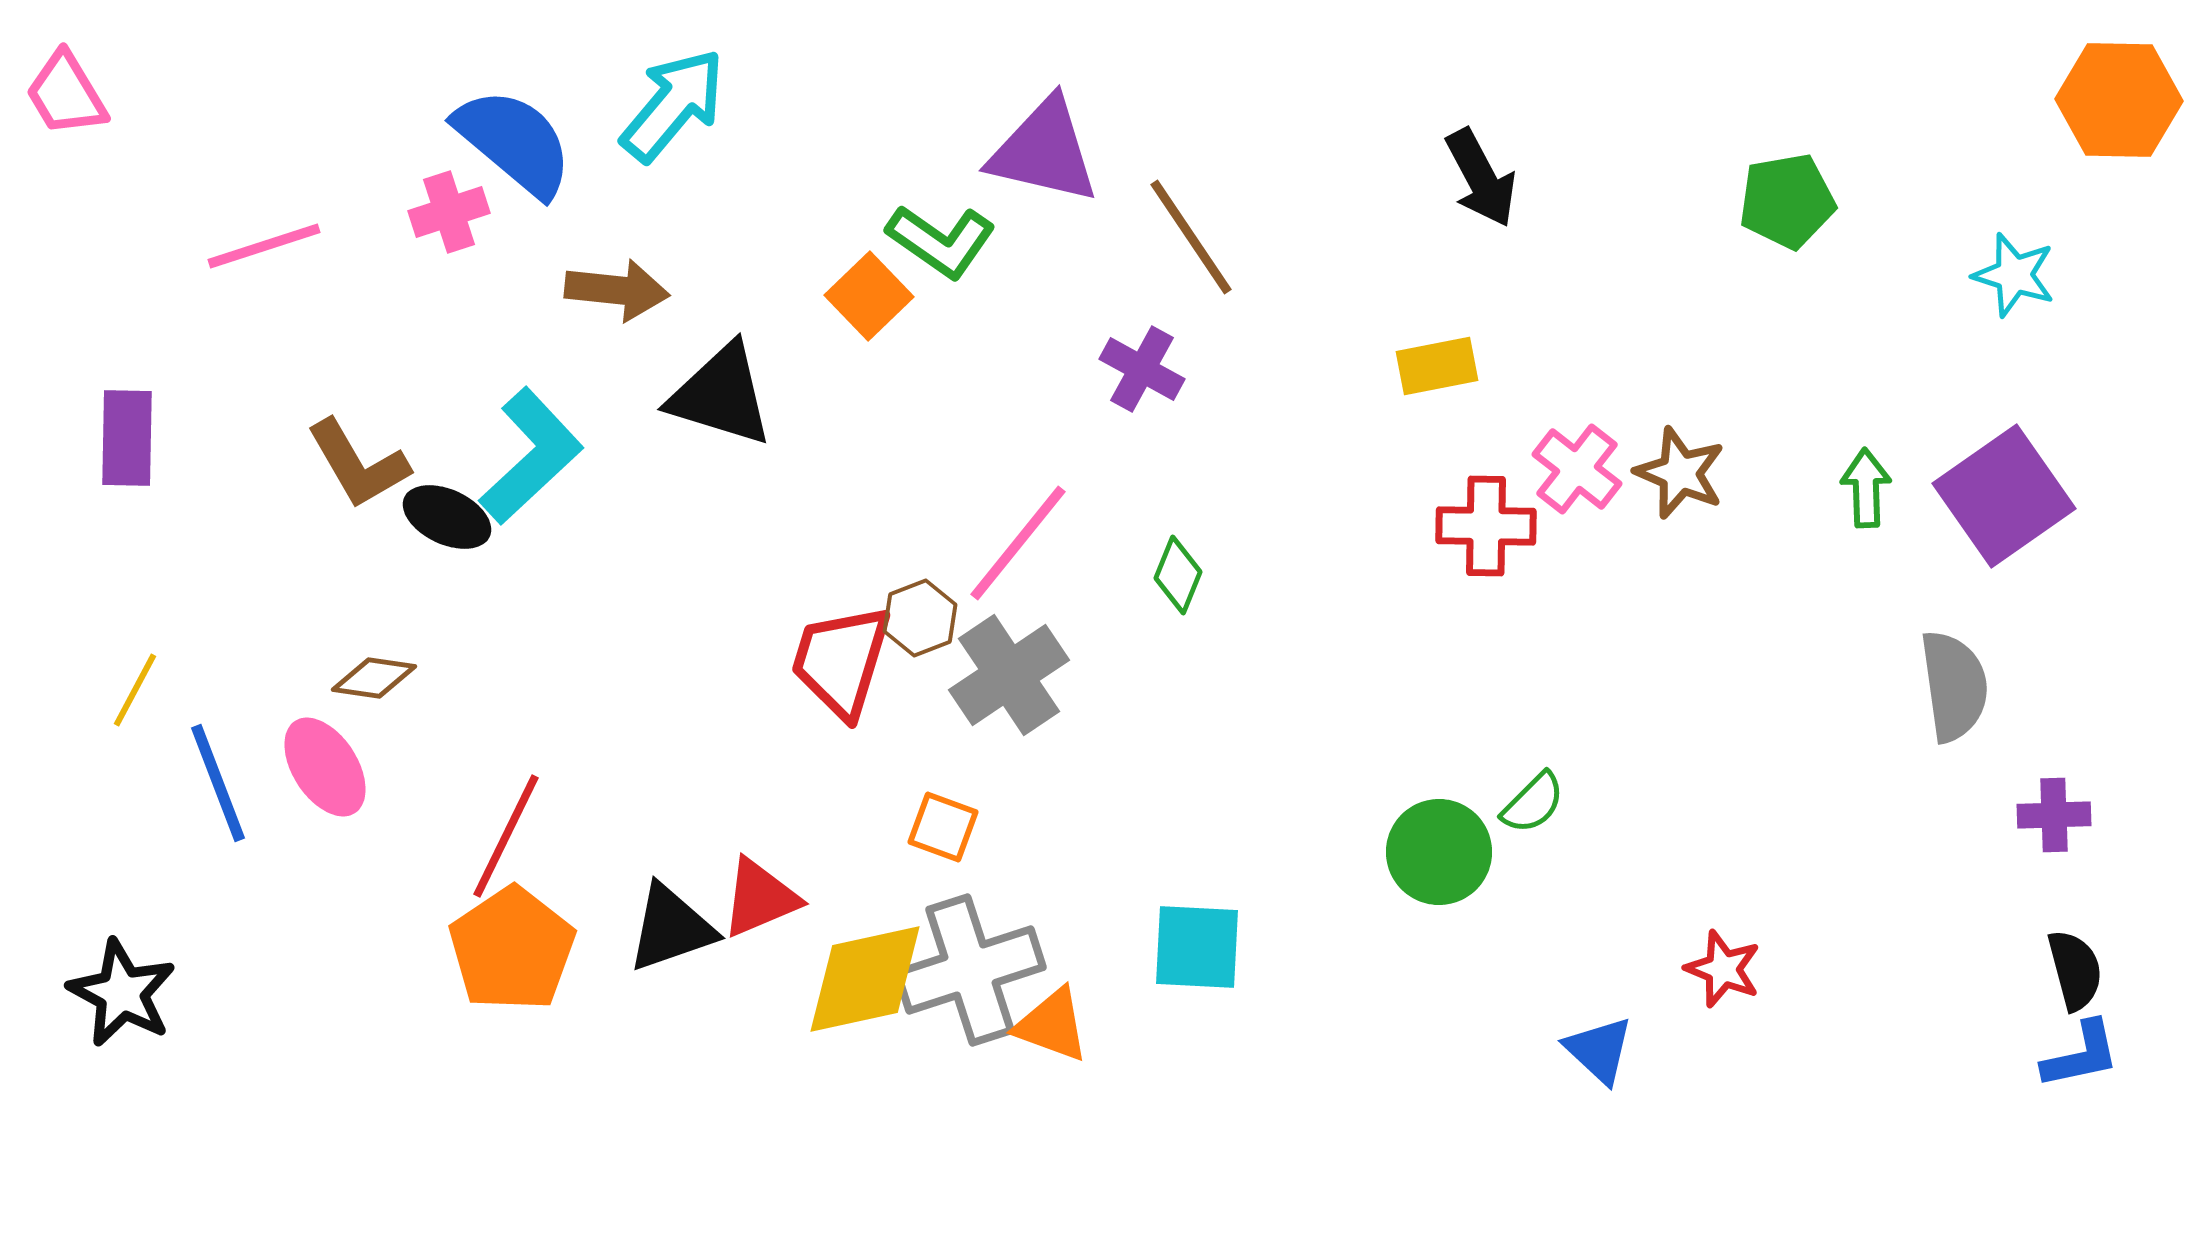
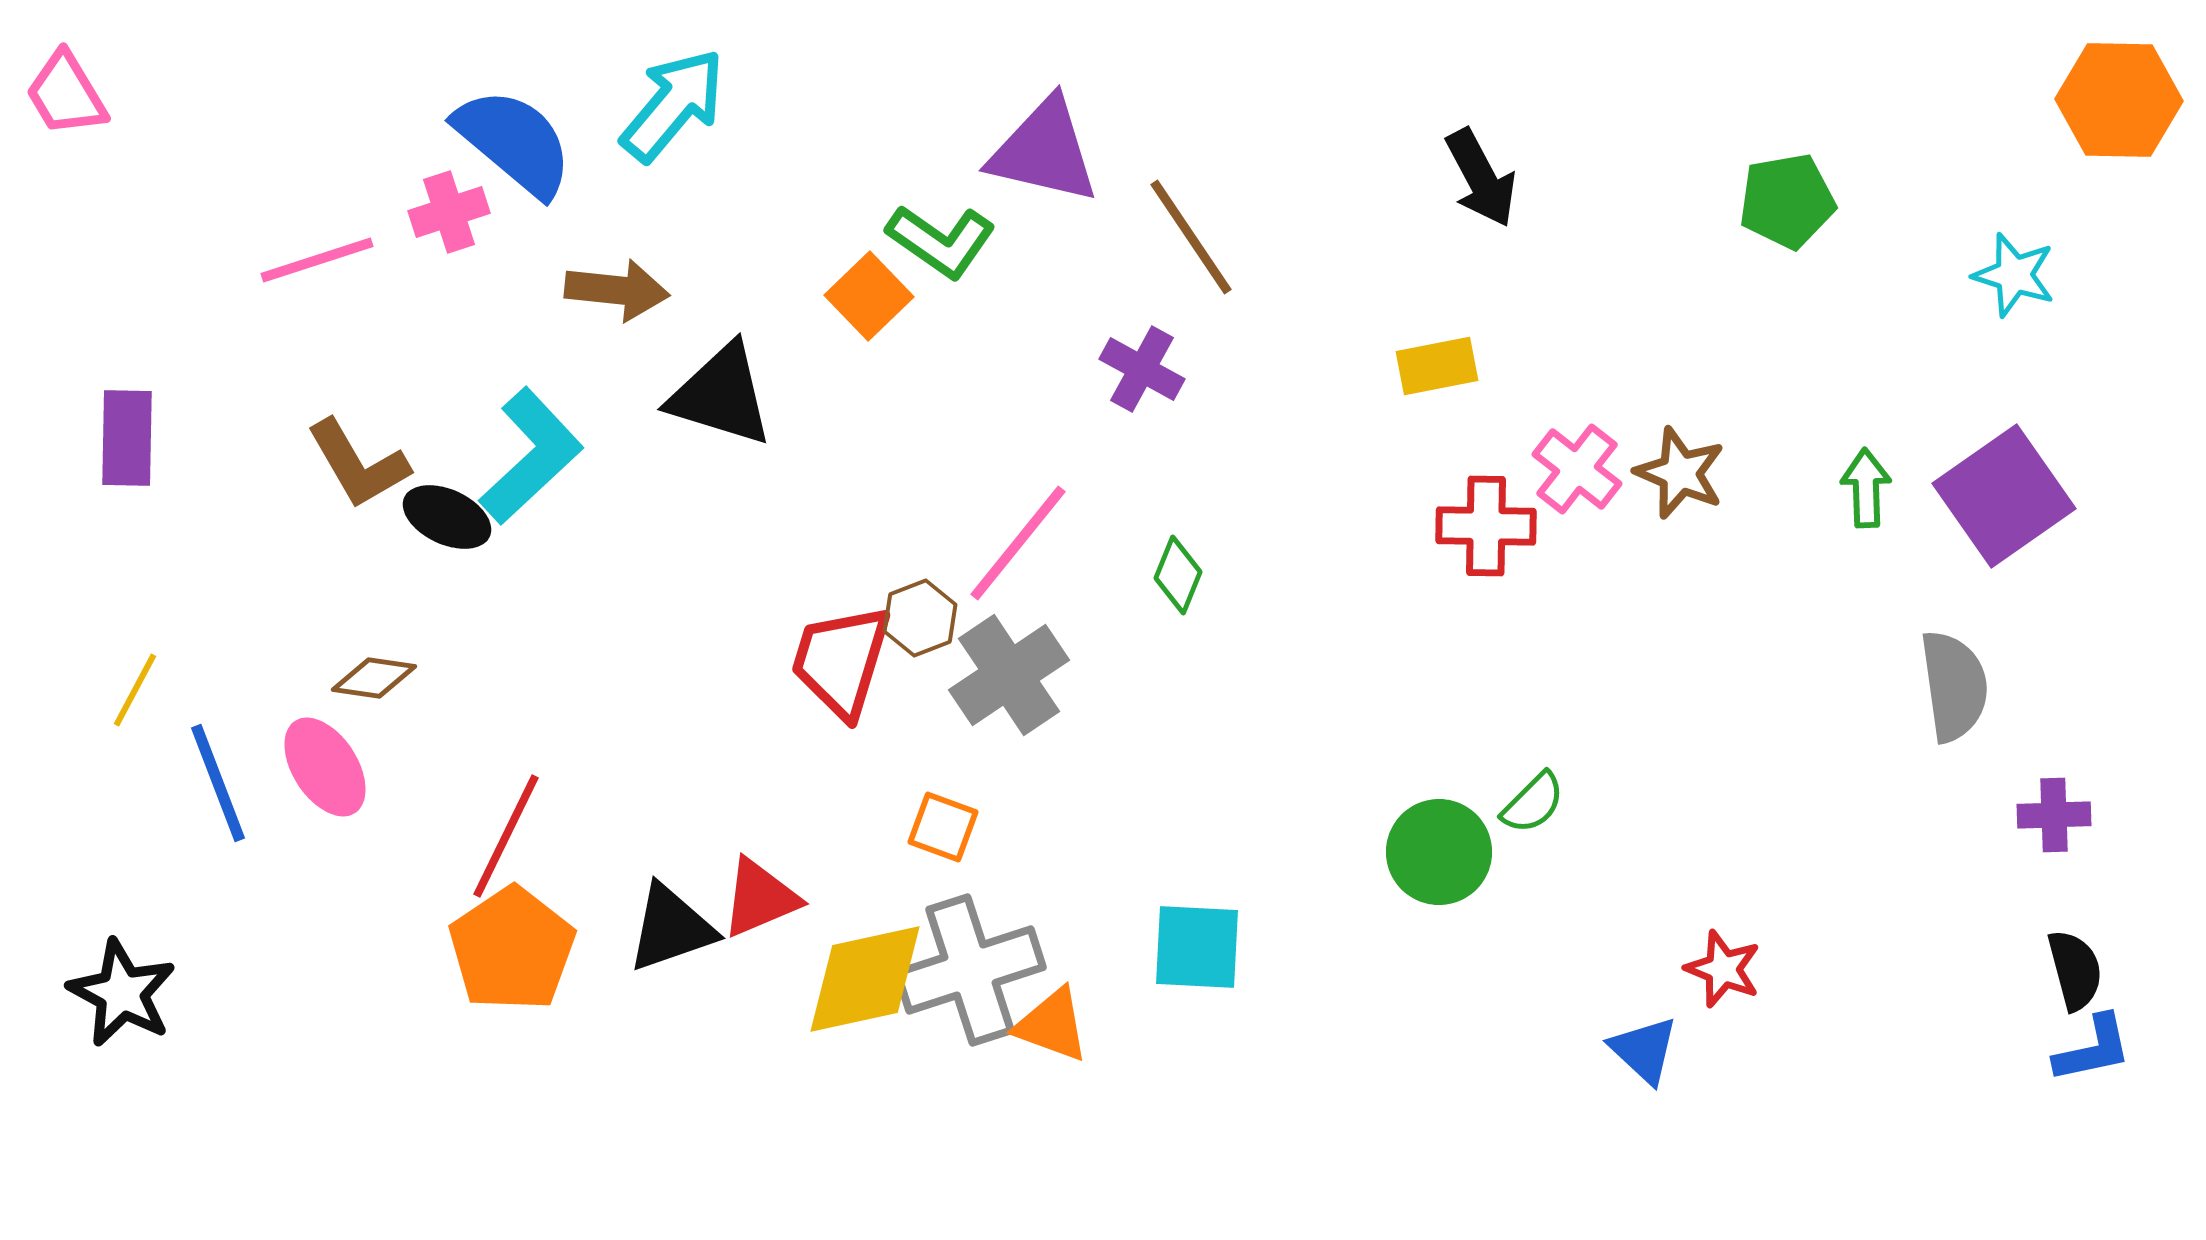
pink line at (264, 246): moved 53 px right, 14 px down
blue triangle at (1599, 1050): moved 45 px right
blue L-shape at (2081, 1055): moved 12 px right, 6 px up
